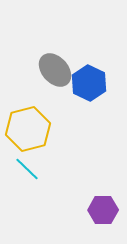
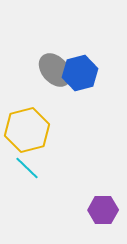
blue hexagon: moved 9 px left, 10 px up; rotated 20 degrees clockwise
yellow hexagon: moved 1 px left, 1 px down
cyan line: moved 1 px up
